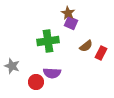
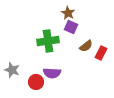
purple square: moved 4 px down
gray star: moved 4 px down
